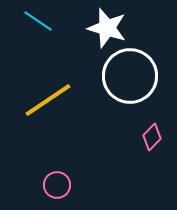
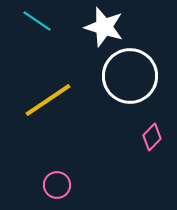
cyan line: moved 1 px left
white star: moved 3 px left, 1 px up
